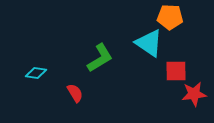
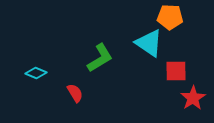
cyan diamond: rotated 15 degrees clockwise
red star: moved 1 px left, 4 px down; rotated 25 degrees counterclockwise
